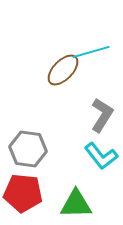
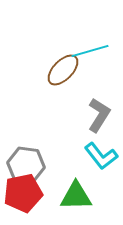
cyan line: moved 1 px left, 1 px up
gray L-shape: moved 3 px left
gray hexagon: moved 2 px left, 16 px down
red pentagon: rotated 18 degrees counterclockwise
green triangle: moved 8 px up
